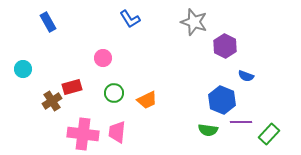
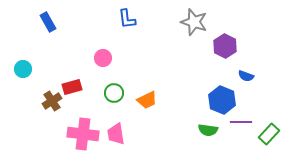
blue L-shape: moved 3 px left; rotated 25 degrees clockwise
pink trapezoid: moved 1 px left, 2 px down; rotated 15 degrees counterclockwise
